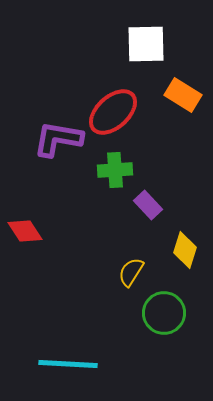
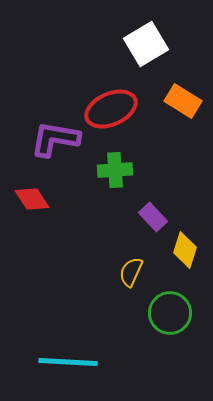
white square: rotated 30 degrees counterclockwise
orange rectangle: moved 6 px down
red ellipse: moved 2 px left, 3 px up; rotated 18 degrees clockwise
purple L-shape: moved 3 px left
purple rectangle: moved 5 px right, 12 px down
red diamond: moved 7 px right, 32 px up
yellow semicircle: rotated 8 degrees counterclockwise
green circle: moved 6 px right
cyan line: moved 2 px up
